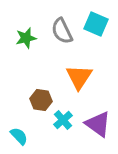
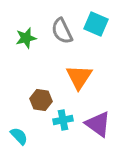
cyan cross: rotated 30 degrees clockwise
